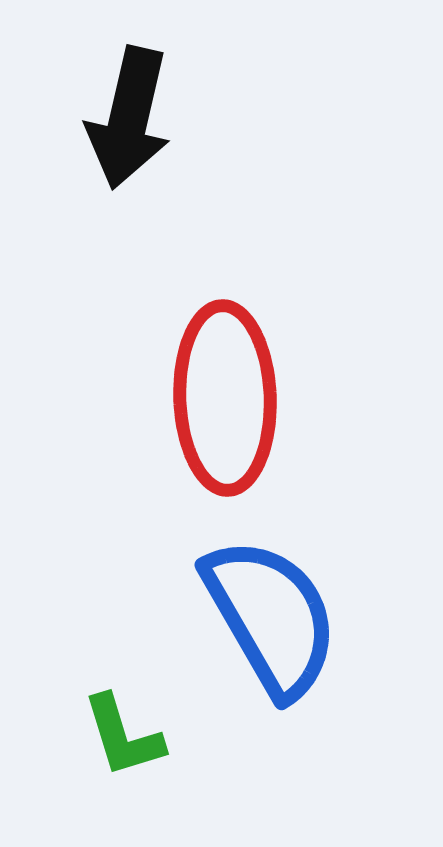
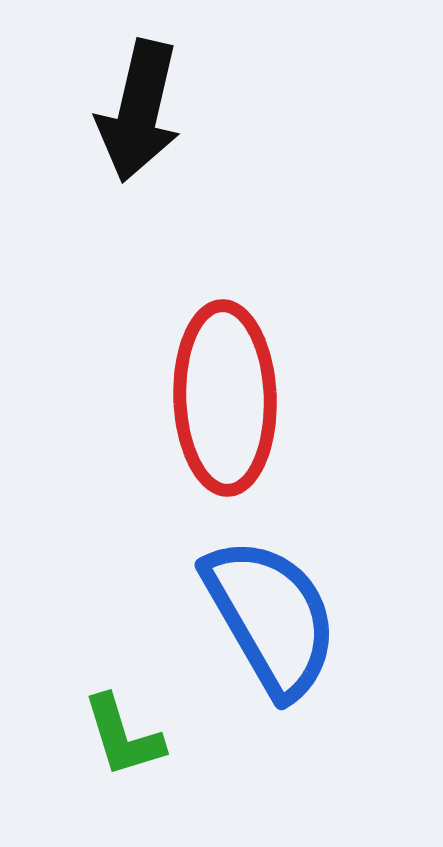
black arrow: moved 10 px right, 7 px up
